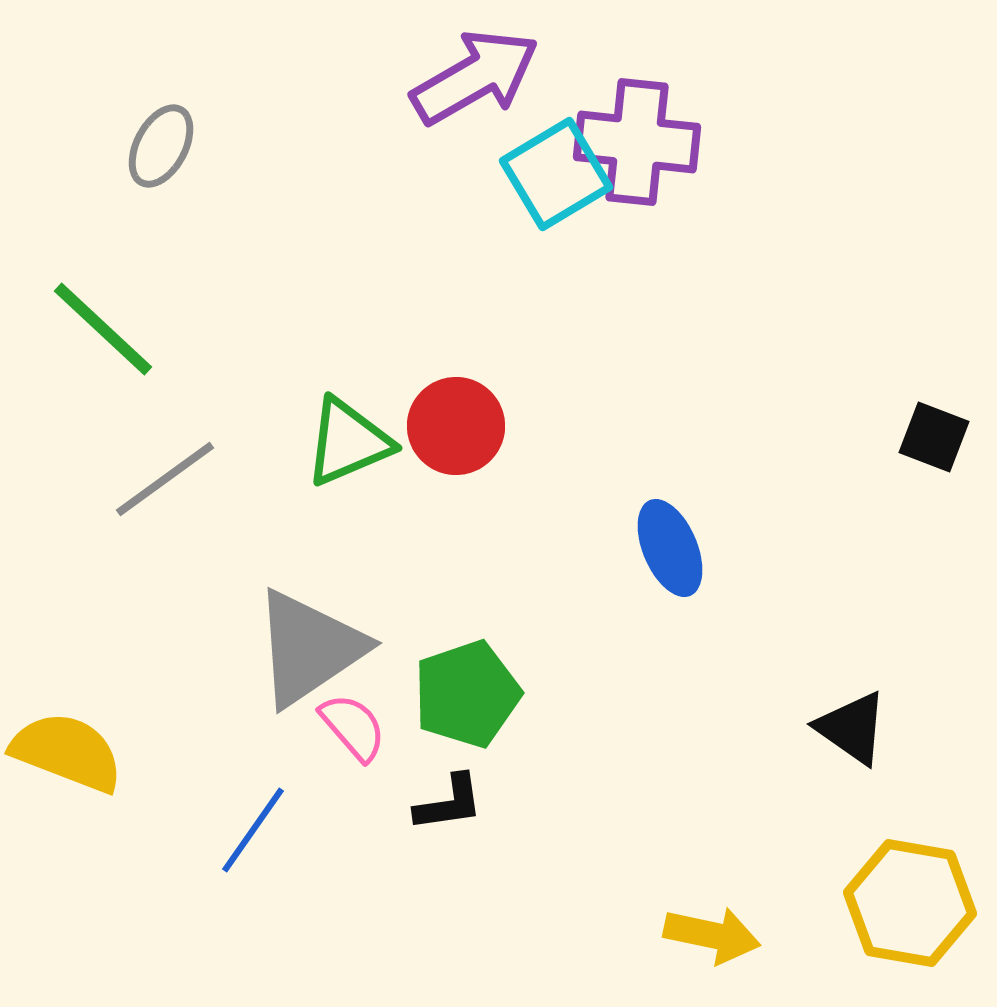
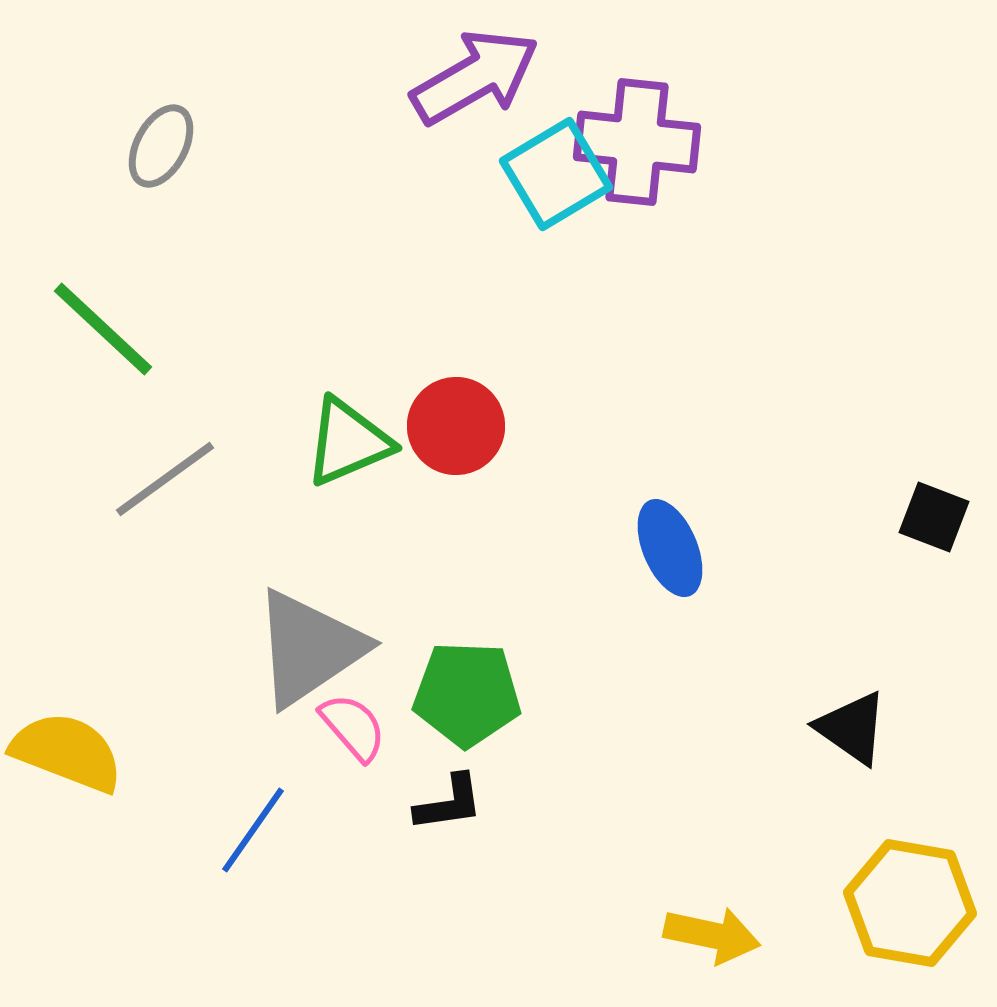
black square: moved 80 px down
green pentagon: rotated 21 degrees clockwise
